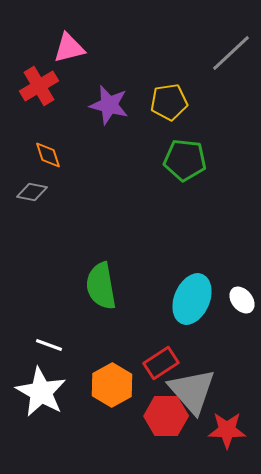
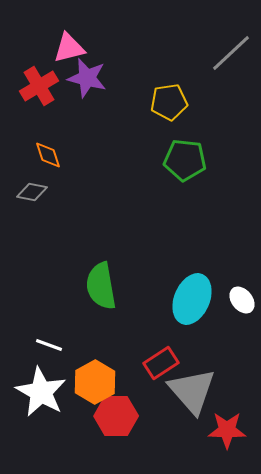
purple star: moved 22 px left, 27 px up
orange hexagon: moved 17 px left, 3 px up
red hexagon: moved 50 px left
